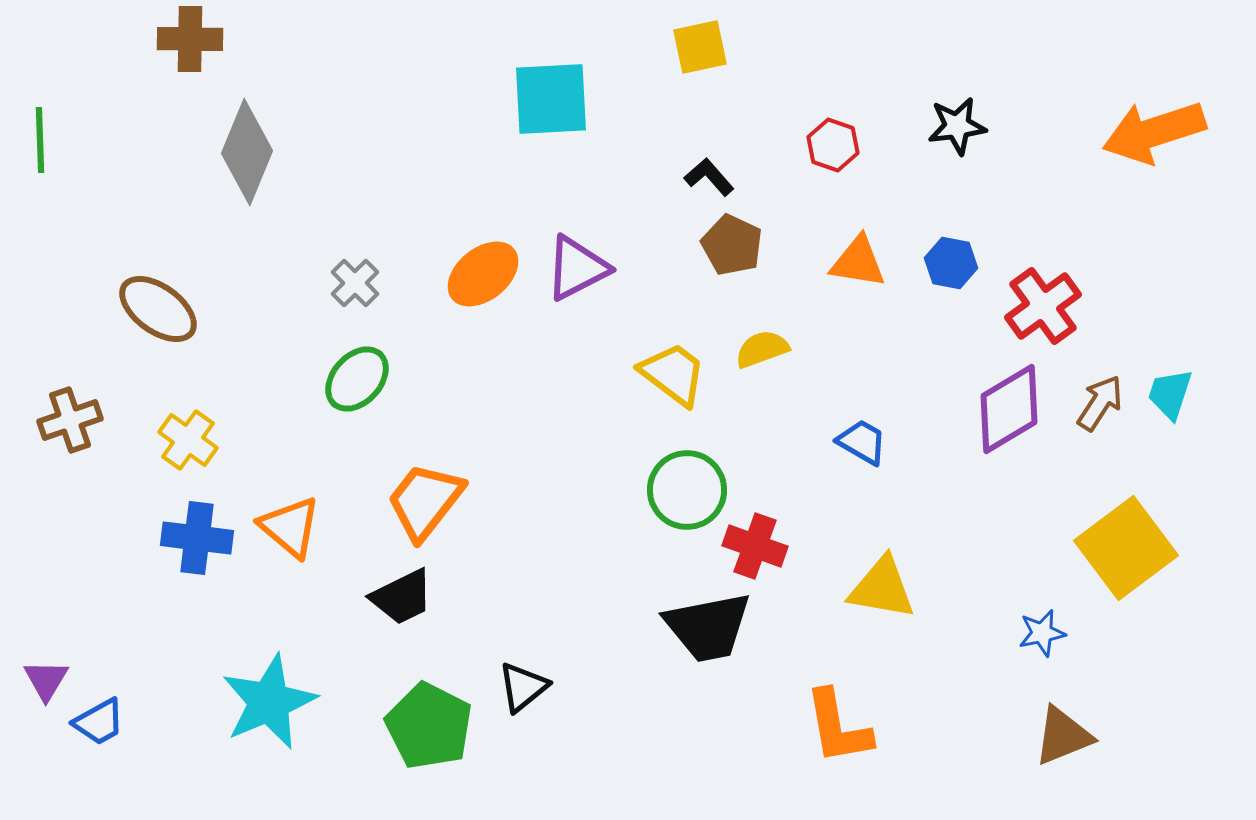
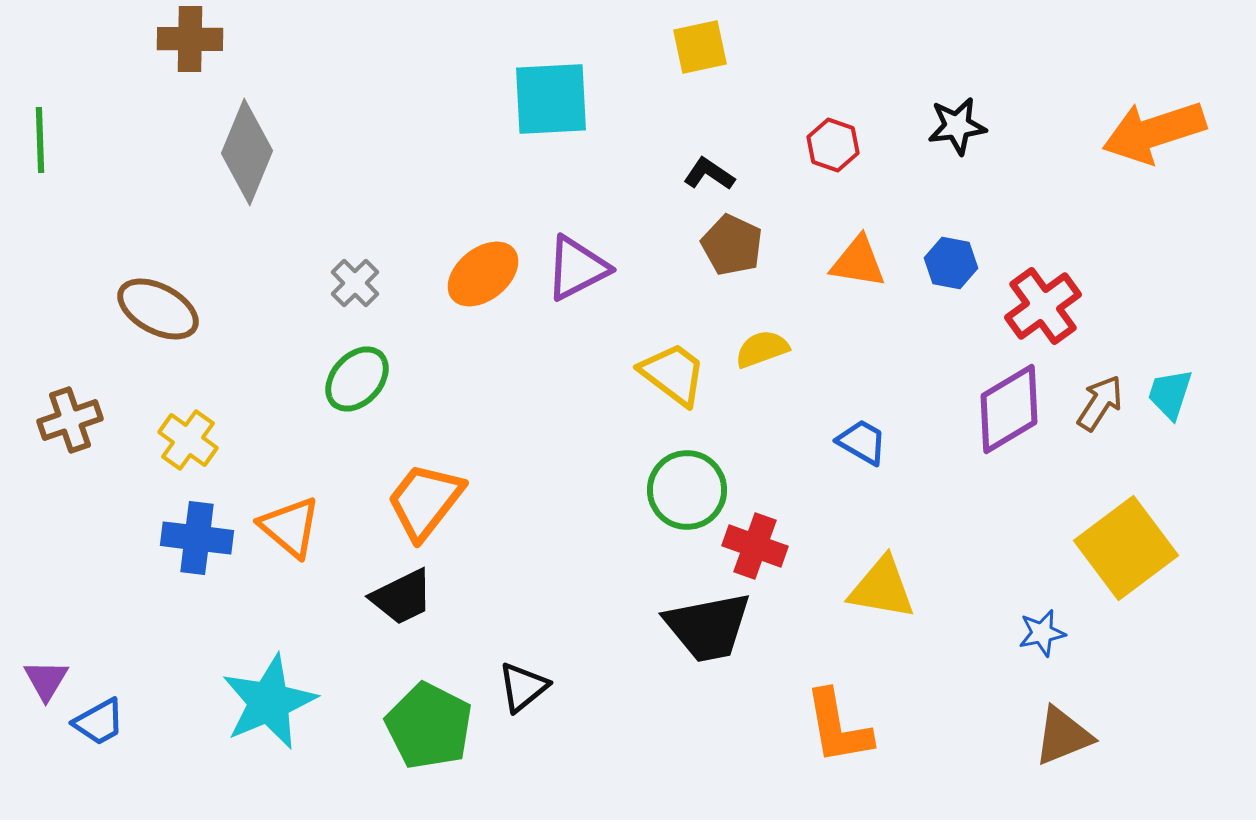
black L-shape at (709, 177): moved 3 px up; rotated 15 degrees counterclockwise
brown ellipse at (158, 309): rotated 8 degrees counterclockwise
